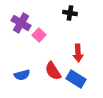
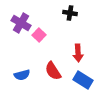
blue rectangle: moved 7 px right, 1 px down
